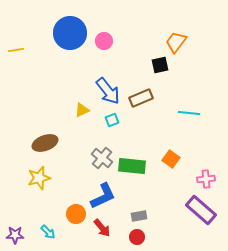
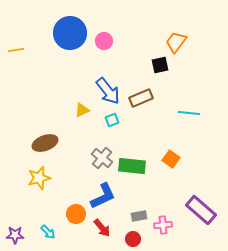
pink cross: moved 43 px left, 46 px down
red circle: moved 4 px left, 2 px down
